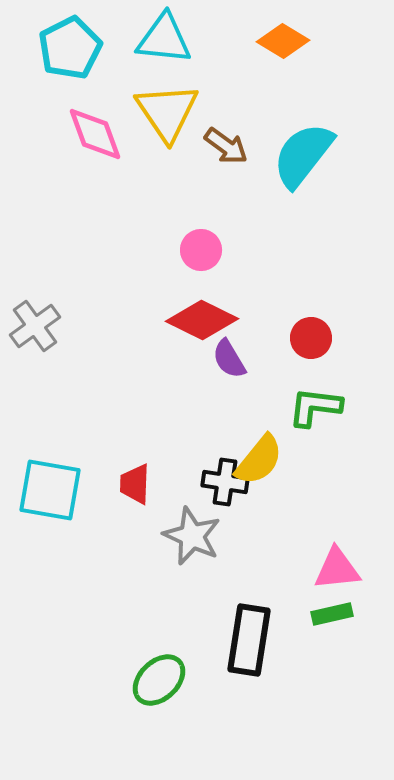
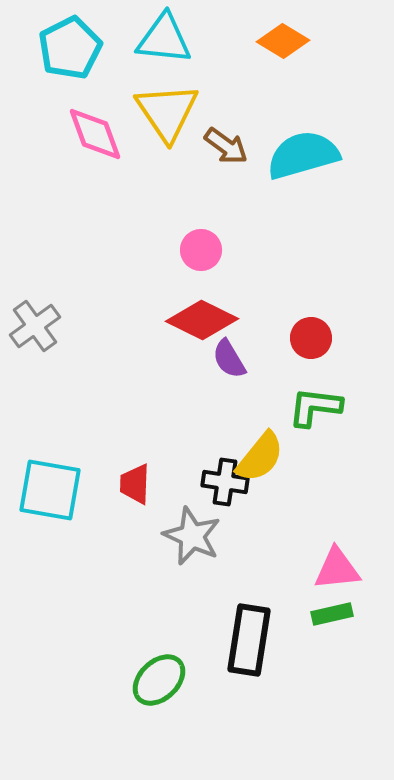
cyan semicircle: rotated 36 degrees clockwise
yellow semicircle: moved 1 px right, 3 px up
